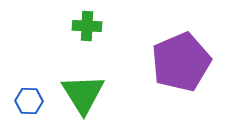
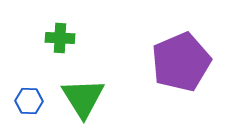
green cross: moved 27 px left, 12 px down
green triangle: moved 4 px down
